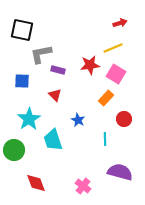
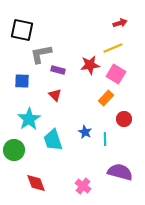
blue star: moved 7 px right, 12 px down
